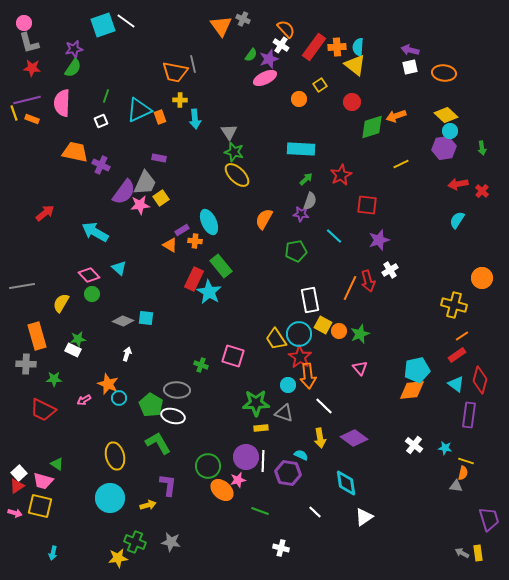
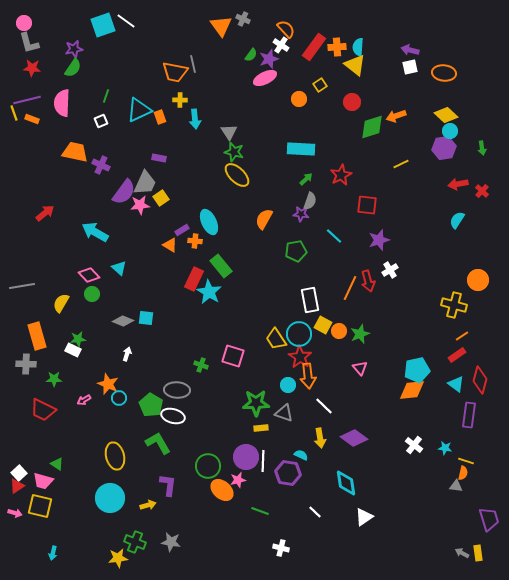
orange circle at (482, 278): moved 4 px left, 2 px down
